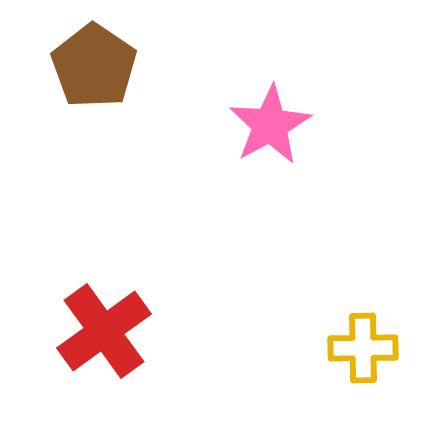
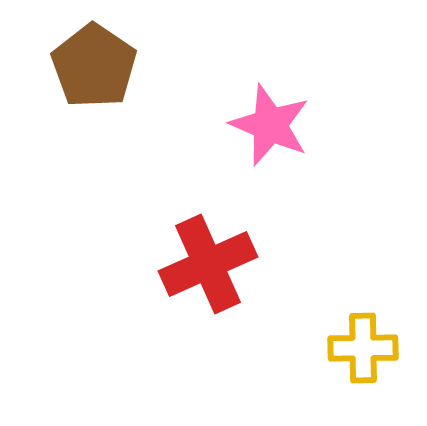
pink star: rotated 20 degrees counterclockwise
red cross: moved 104 px right, 67 px up; rotated 12 degrees clockwise
